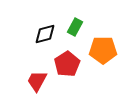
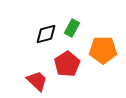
green rectangle: moved 3 px left, 1 px down
black diamond: moved 1 px right
red trapezoid: rotated 105 degrees clockwise
